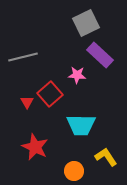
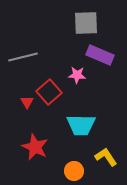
gray square: rotated 24 degrees clockwise
purple rectangle: rotated 20 degrees counterclockwise
red square: moved 1 px left, 2 px up
